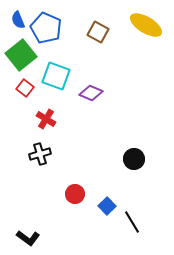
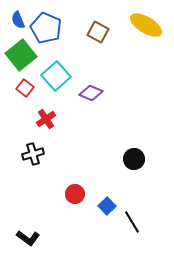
cyan square: rotated 28 degrees clockwise
red cross: rotated 24 degrees clockwise
black cross: moved 7 px left
